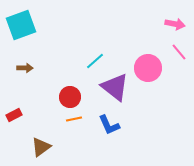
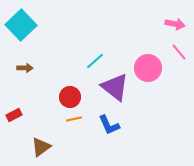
cyan square: rotated 24 degrees counterclockwise
